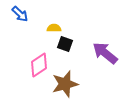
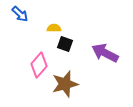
purple arrow: rotated 12 degrees counterclockwise
pink diamond: rotated 15 degrees counterclockwise
